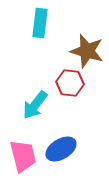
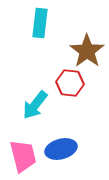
brown star: rotated 20 degrees clockwise
blue ellipse: rotated 16 degrees clockwise
